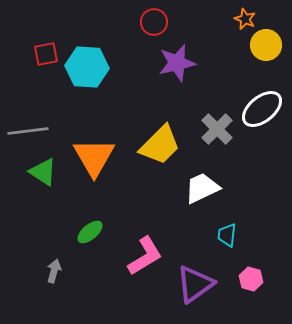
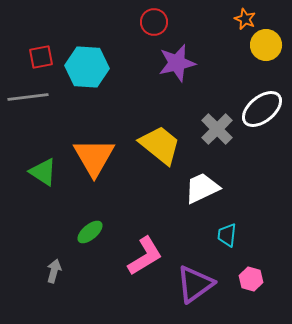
red square: moved 5 px left, 3 px down
gray line: moved 34 px up
yellow trapezoid: rotated 96 degrees counterclockwise
